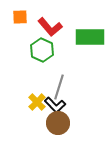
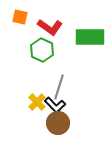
orange square: rotated 14 degrees clockwise
red L-shape: rotated 15 degrees counterclockwise
